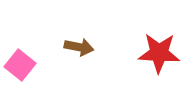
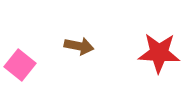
brown arrow: moved 1 px up
